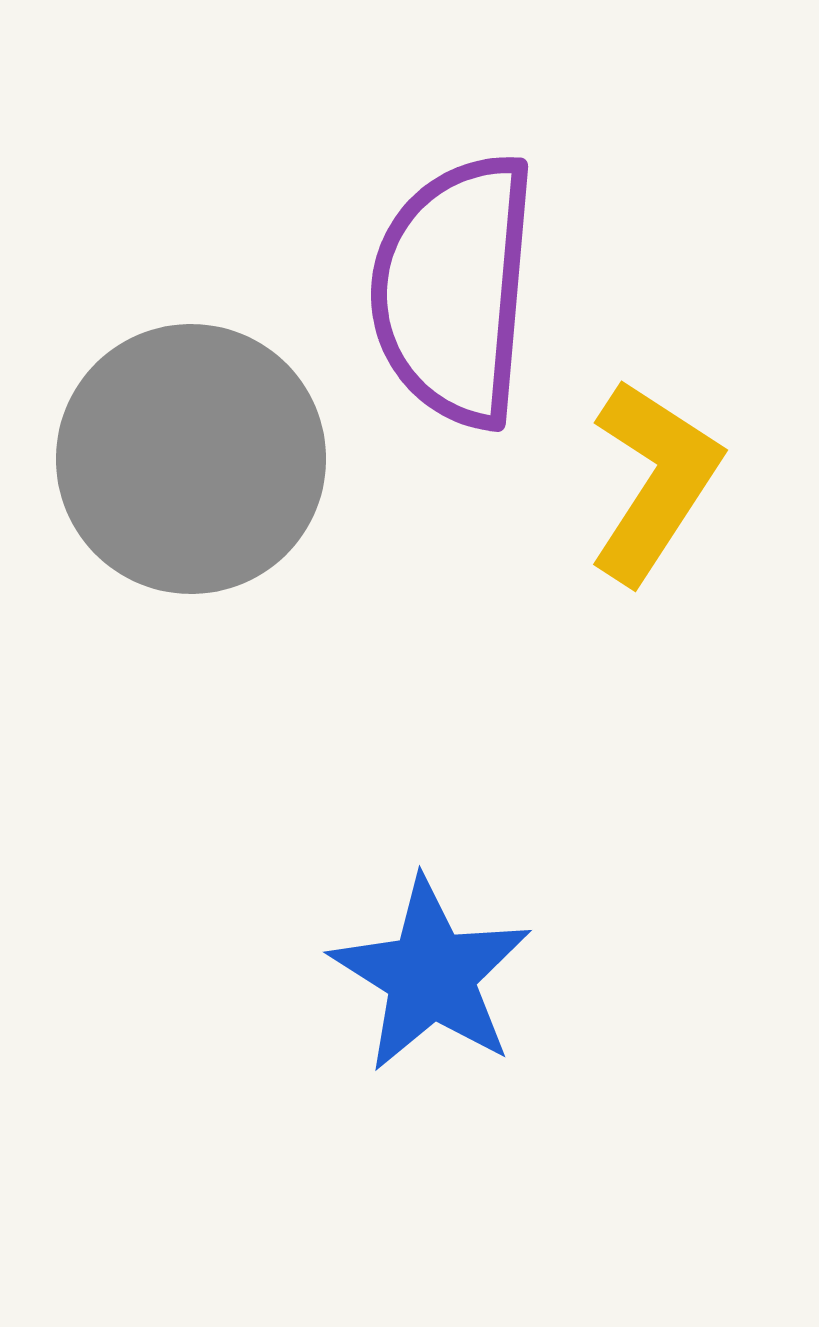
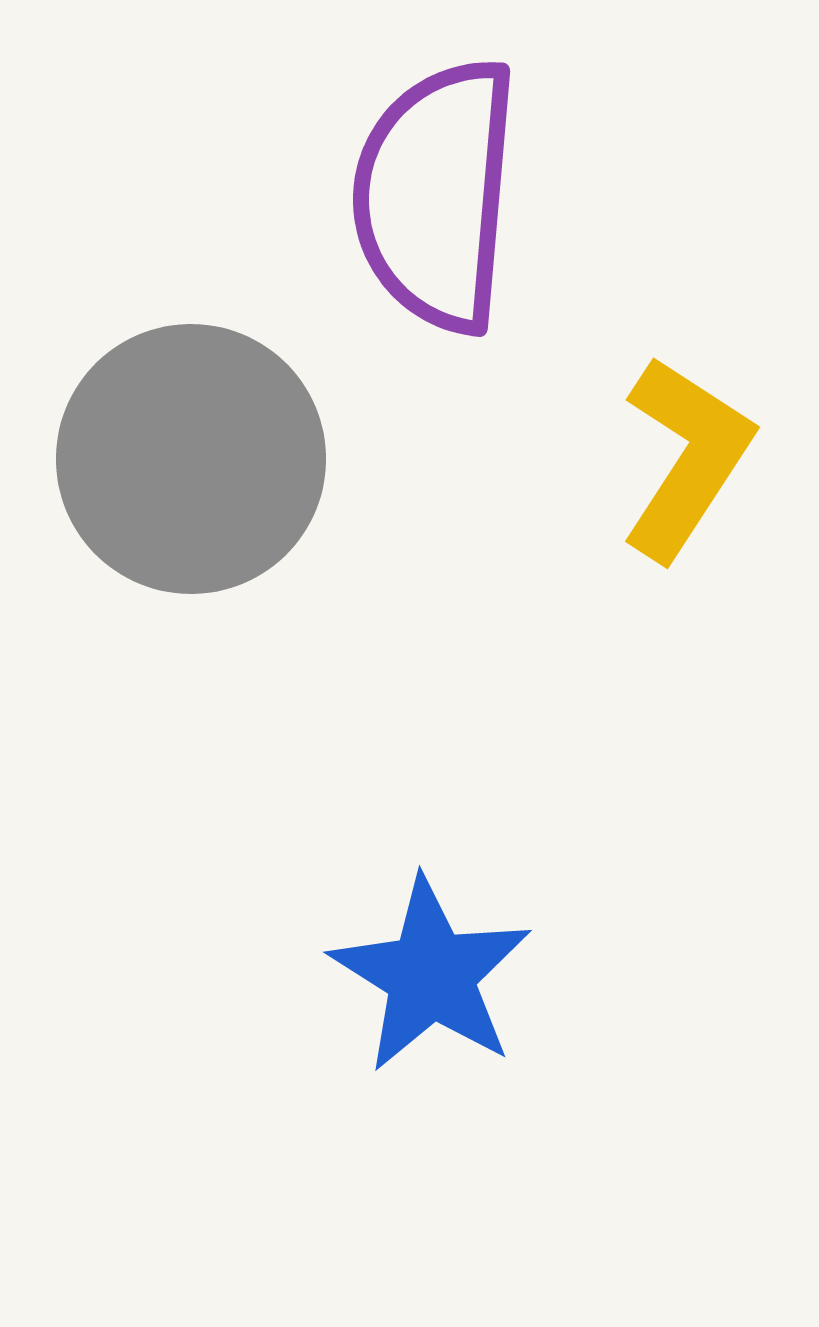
purple semicircle: moved 18 px left, 95 px up
yellow L-shape: moved 32 px right, 23 px up
